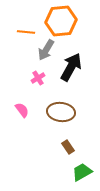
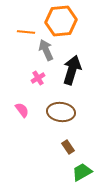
gray arrow: rotated 125 degrees clockwise
black arrow: moved 1 px right, 3 px down; rotated 12 degrees counterclockwise
